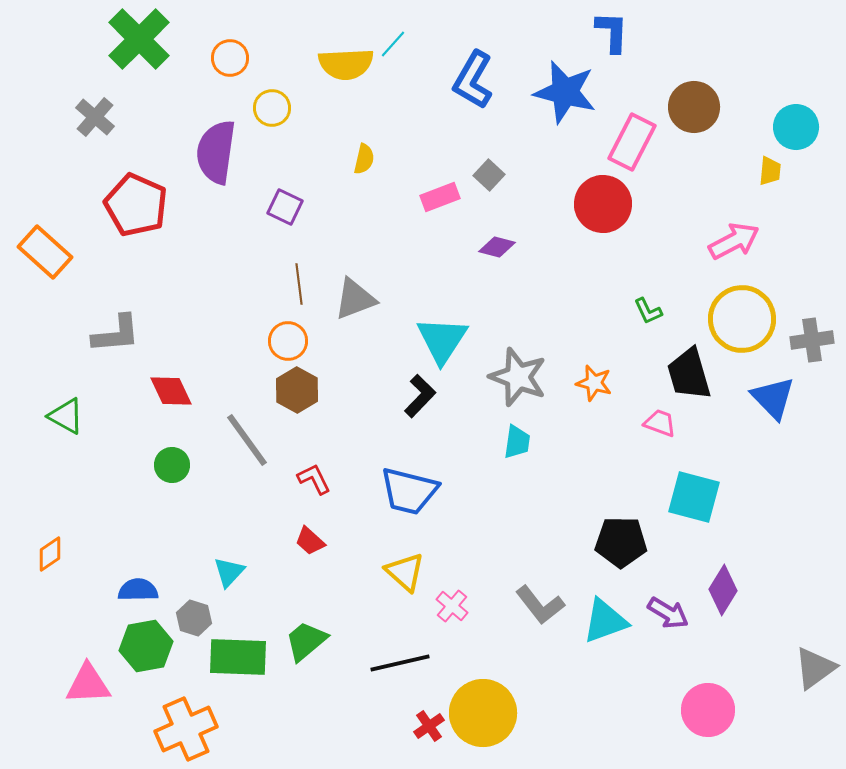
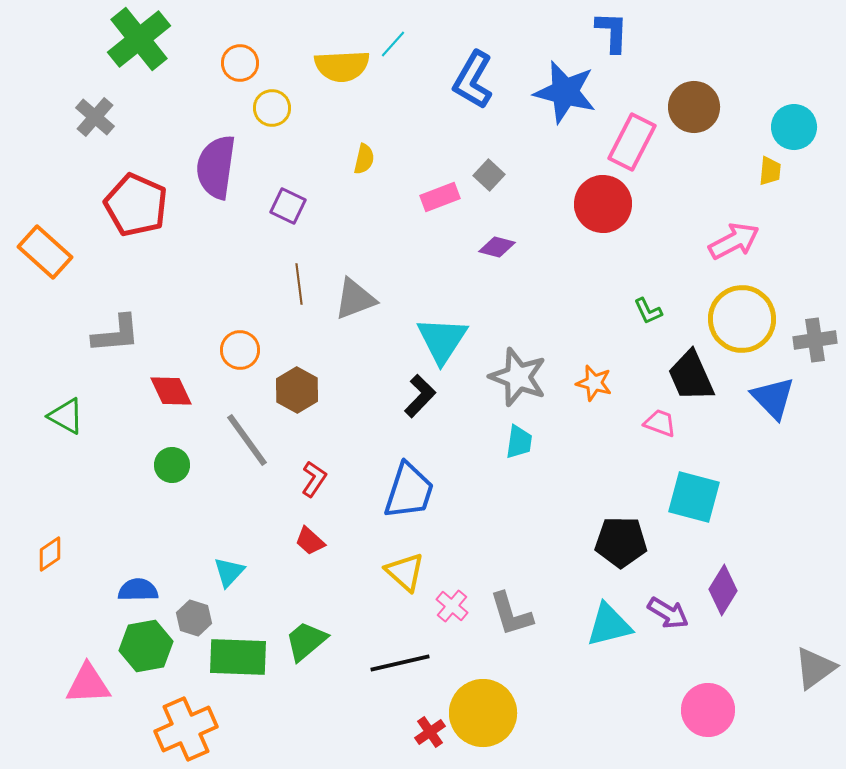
green cross at (139, 39): rotated 6 degrees clockwise
orange circle at (230, 58): moved 10 px right, 5 px down
yellow semicircle at (346, 64): moved 4 px left, 2 px down
cyan circle at (796, 127): moved 2 px left
purple semicircle at (216, 152): moved 15 px down
purple square at (285, 207): moved 3 px right, 1 px up
gray cross at (812, 340): moved 3 px right
orange circle at (288, 341): moved 48 px left, 9 px down
black trapezoid at (689, 374): moved 2 px right, 2 px down; rotated 8 degrees counterclockwise
cyan trapezoid at (517, 442): moved 2 px right
red L-shape at (314, 479): rotated 60 degrees clockwise
blue trapezoid at (409, 491): rotated 86 degrees counterclockwise
gray L-shape at (540, 605): moved 29 px left, 9 px down; rotated 21 degrees clockwise
cyan triangle at (605, 621): moved 4 px right, 4 px down; rotated 6 degrees clockwise
red cross at (429, 726): moved 1 px right, 6 px down
